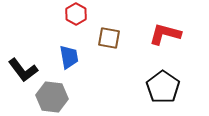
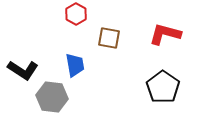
blue trapezoid: moved 6 px right, 8 px down
black L-shape: rotated 20 degrees counterclockwise
